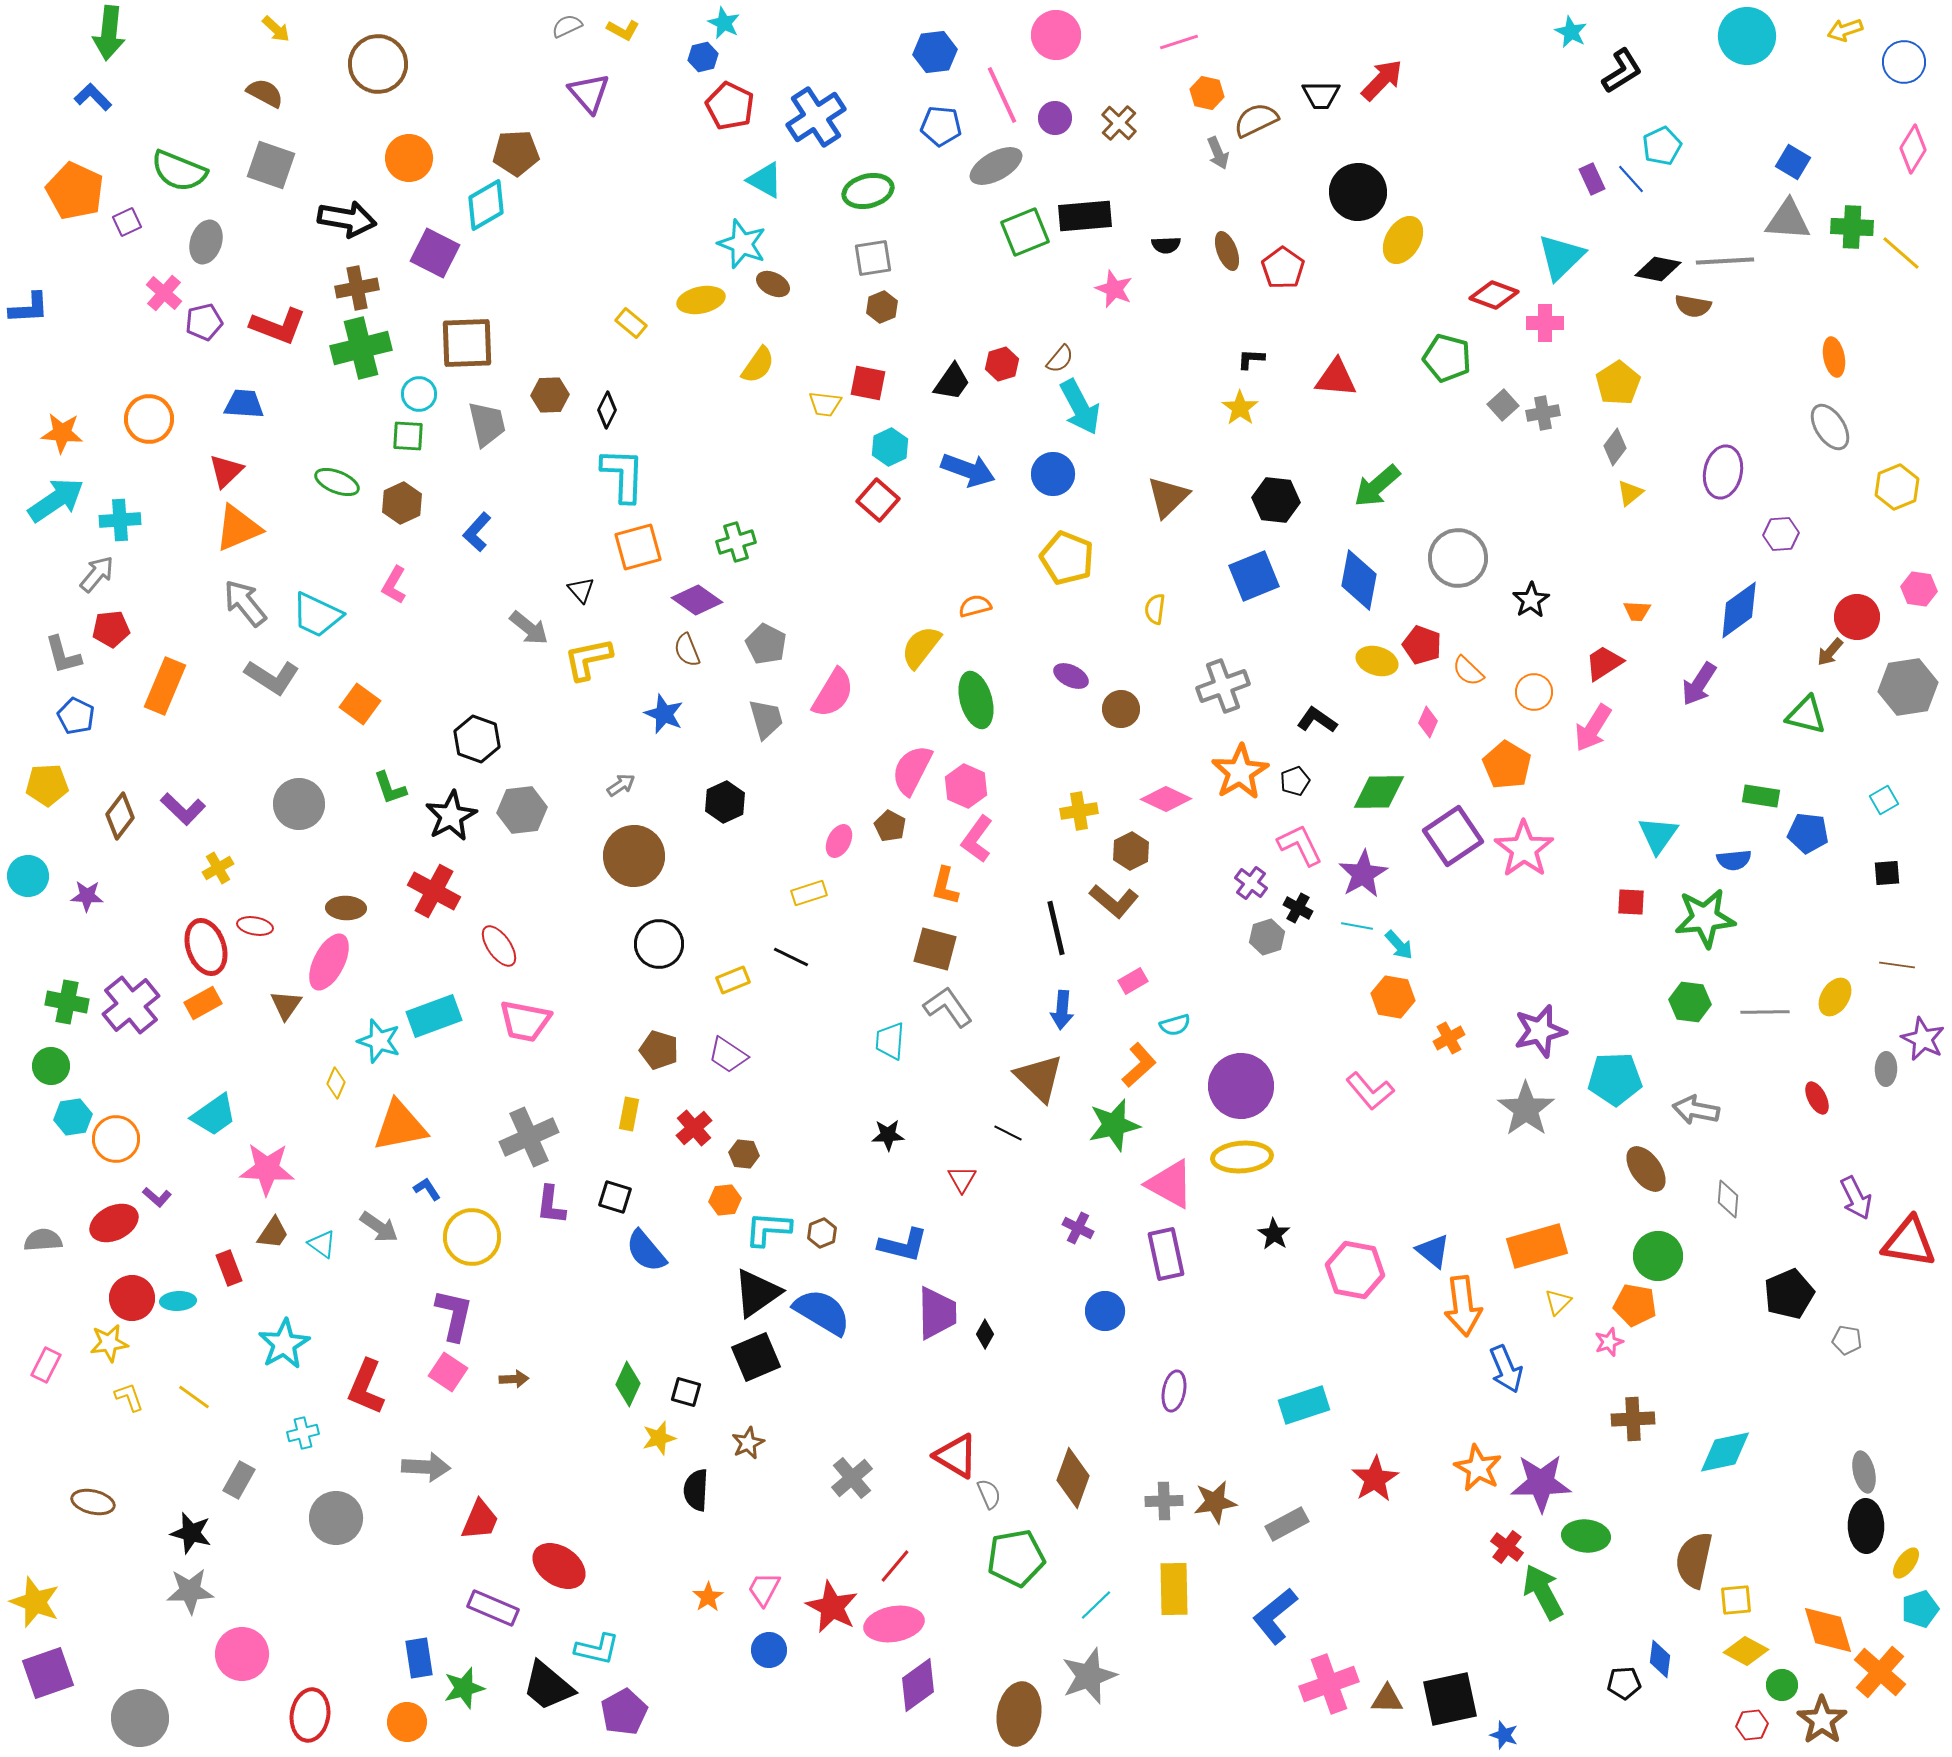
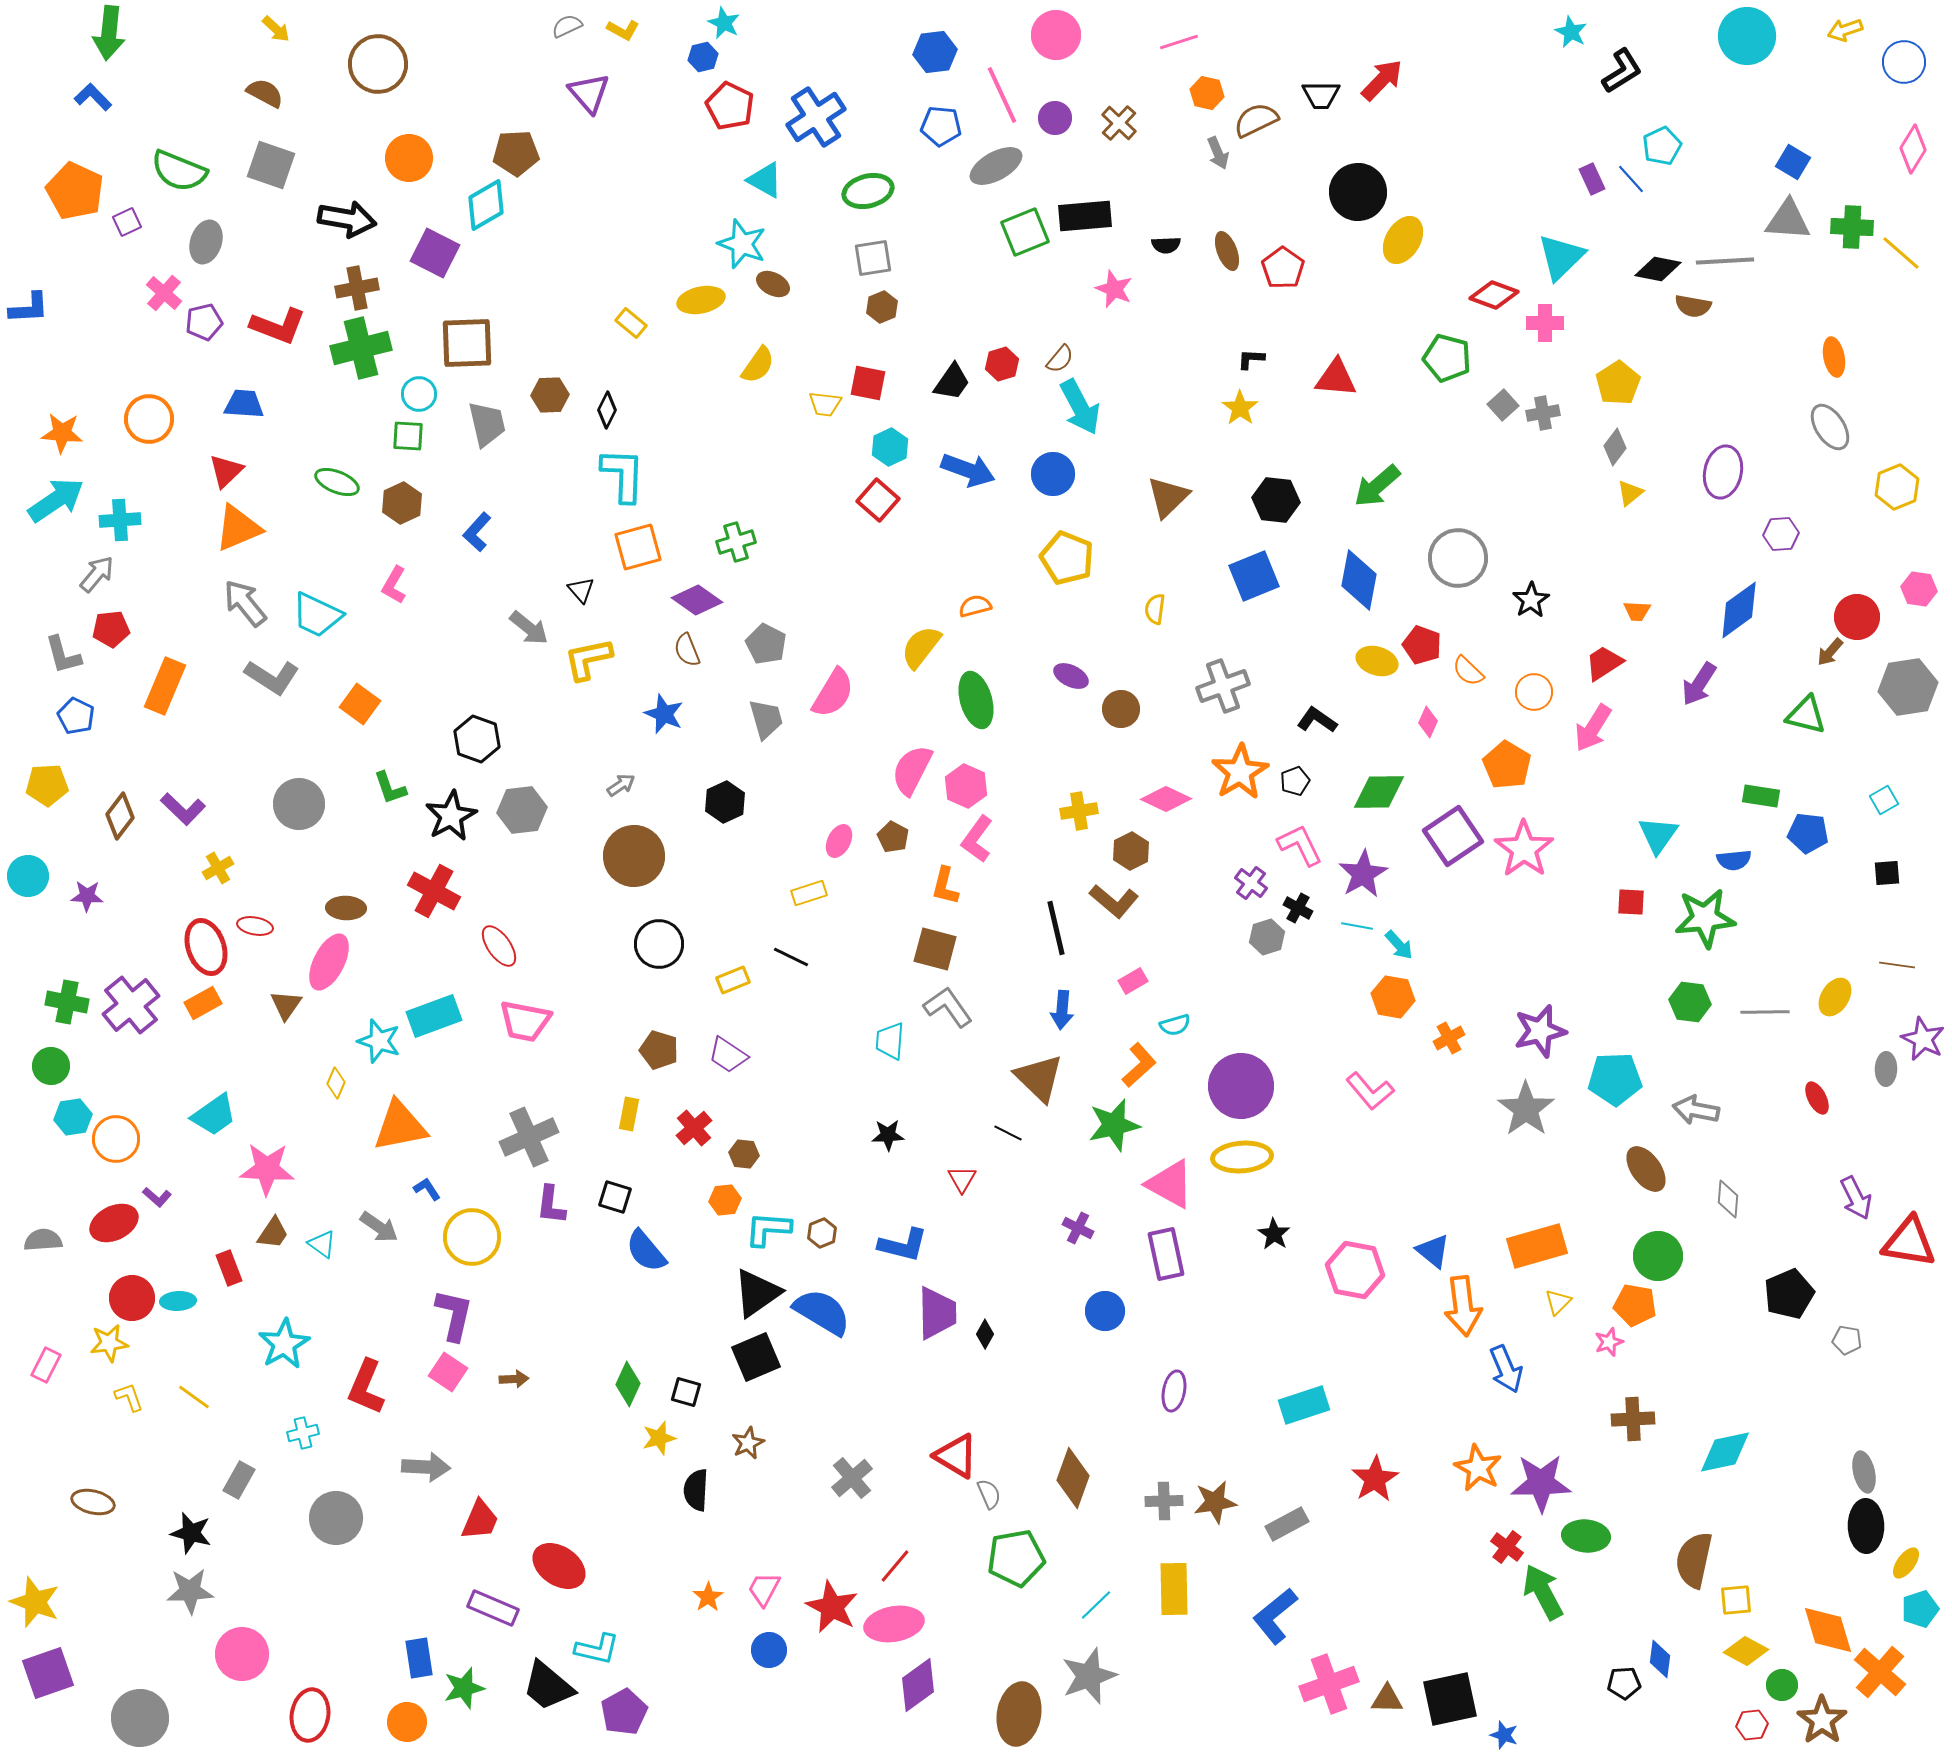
brown pentagon at (890, 826): moved 3 px right, 11 px down
